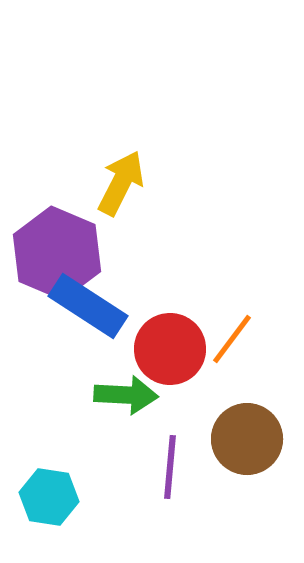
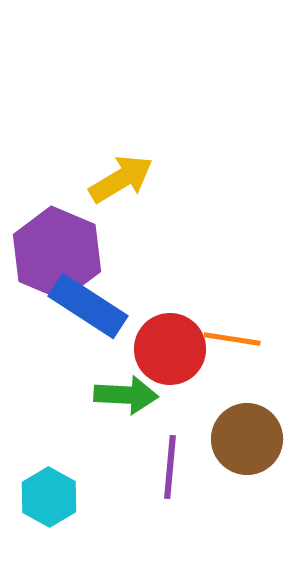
yellow arrow: moved 4 px up; rotated 32 degrees clockwise
orange line: rotated 62 degrees clockwise
cyan hexagon: rotated 20 degrees clockwise
